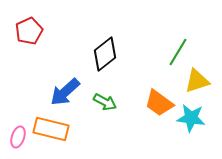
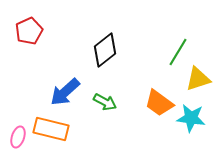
black diamond: moved 4 px up
yellow triangle: moved 1 px right, 2 px up
